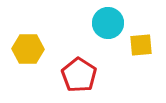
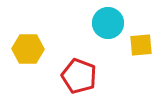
red pentagon: moved 1 px down; rotated 12 degrees counterclockwise
